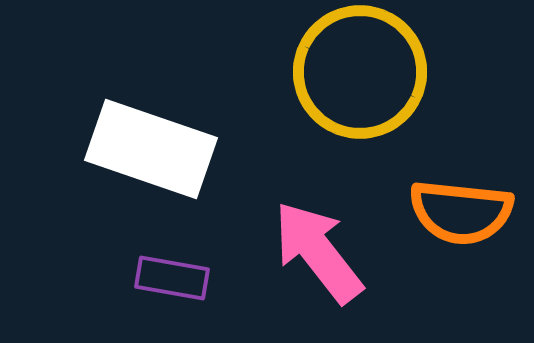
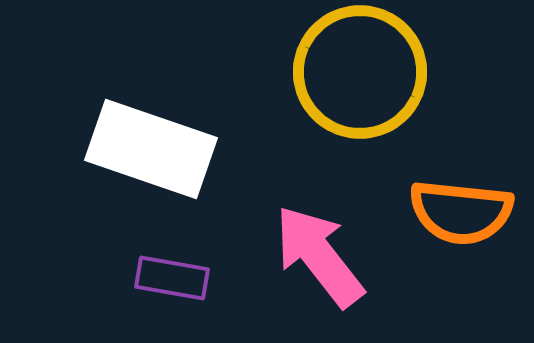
pink arrow: moved 1 px right, 4 px down
